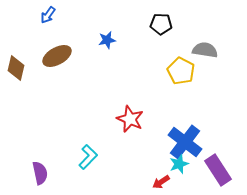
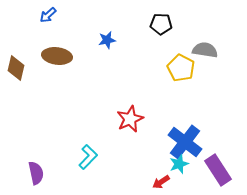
blue arrow: rotated 12 degrees clockwise
brown ellipse: rotated 36 degrees clockwise
yellow pentagon: moved 3 px up
red star: rotated 24 degrees clockwise
purple semicircle: moved 4 px left
